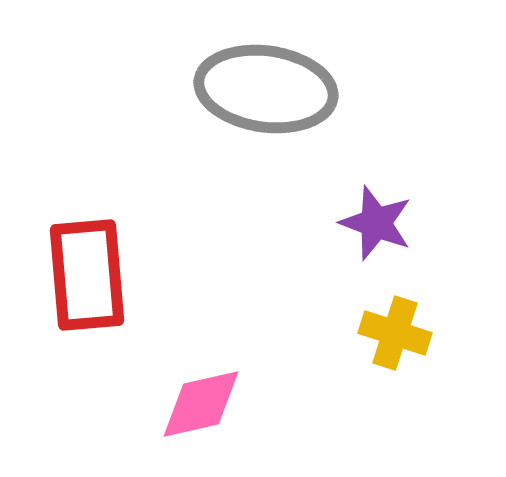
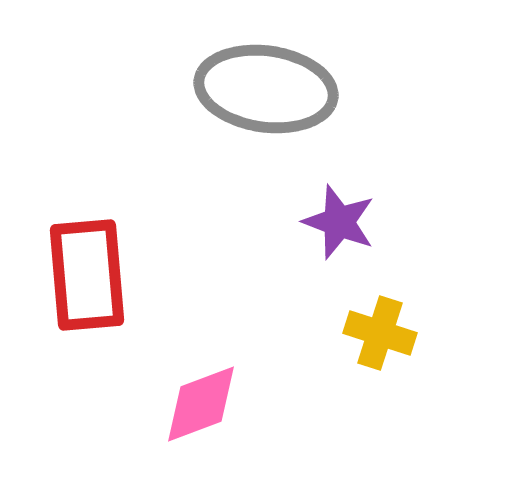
purple star: moved 37 px left, 1 px up
yellow cross: moved 15 px left
pink diamond: rotated 8 degrees counterclockwise
